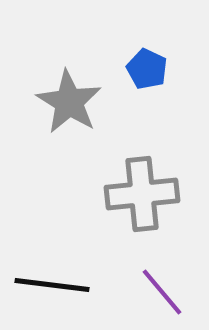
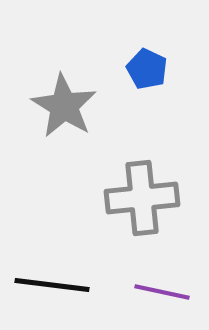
gray star: moved 5 px left, 4 px down
gray cross: moved 4 px down
purple line: rotated 38 degrees counterclockwise
